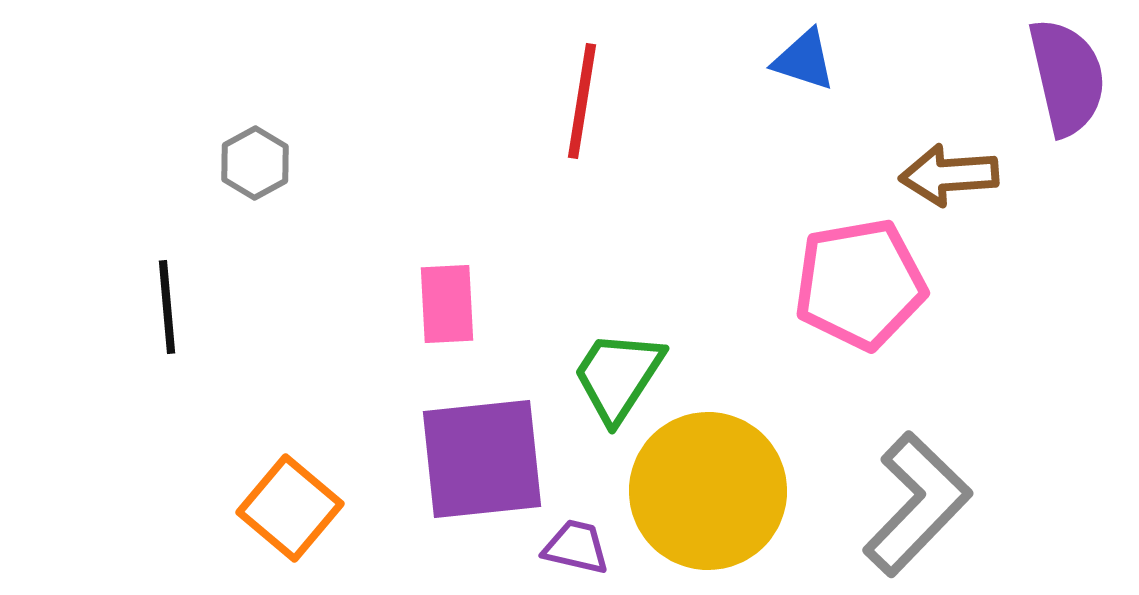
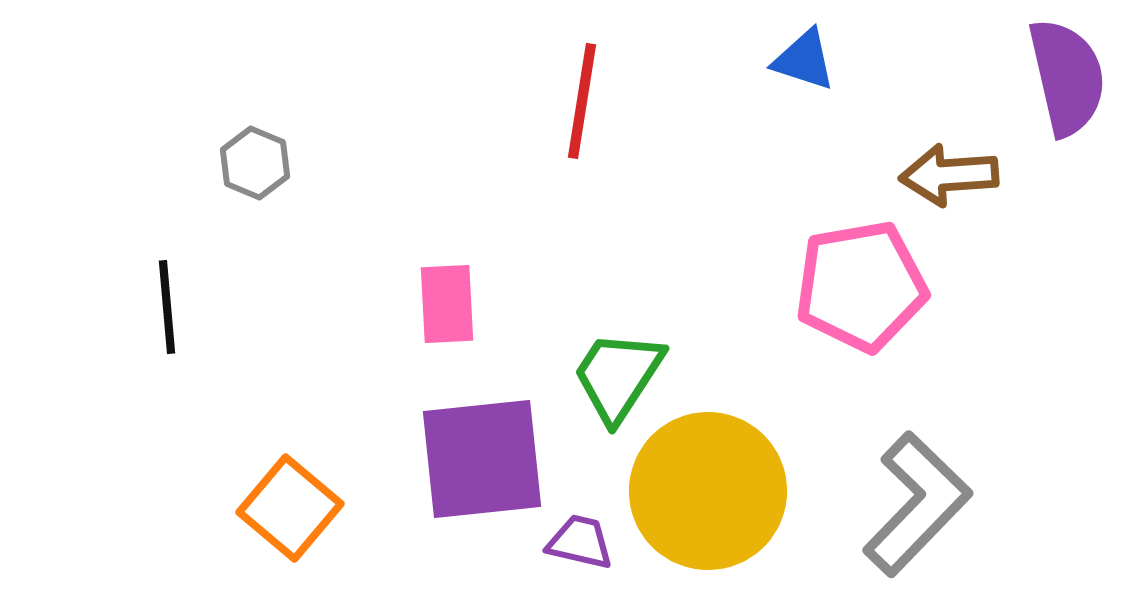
gray hexagon: rotated 8 degrees counterclockwise
pink pentagon: moved 1 px right, 2 px down
purple trapezoid: moved 4 px right, 5 px up
